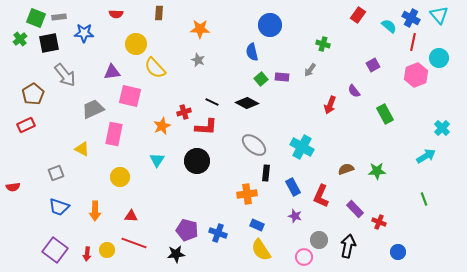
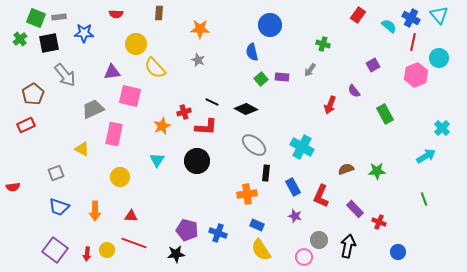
black diamond at (247, 103): moved 1 px left, 6 px down
